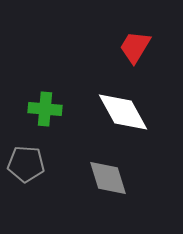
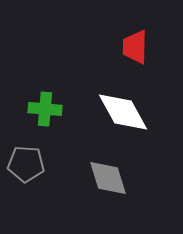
red trapezoid: rotated 30 degrees counterclockwise
